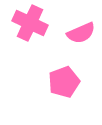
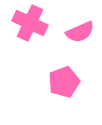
pink semicircle: moved 1 px left, 1 px up
